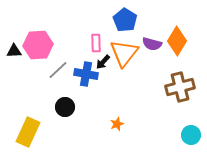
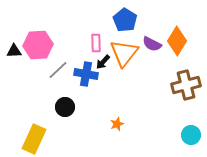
purple semicircle: rotated 12 degrees clockwise
brown cross: moved 6 px right, 2 px up
yellow rectangle: moved 6 px right, 7 px down
